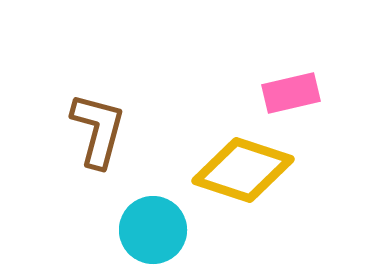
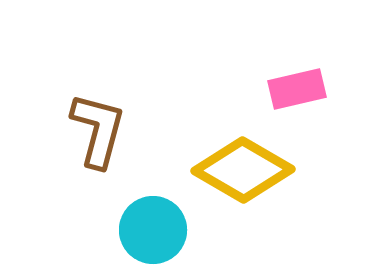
pink rectangle: moved 6 px right, 4 px up
yellow diamond: rotated 12 degrees clockwise
